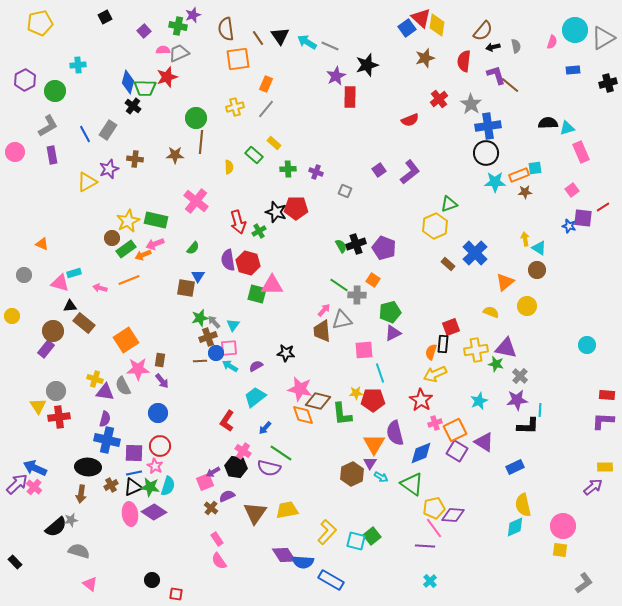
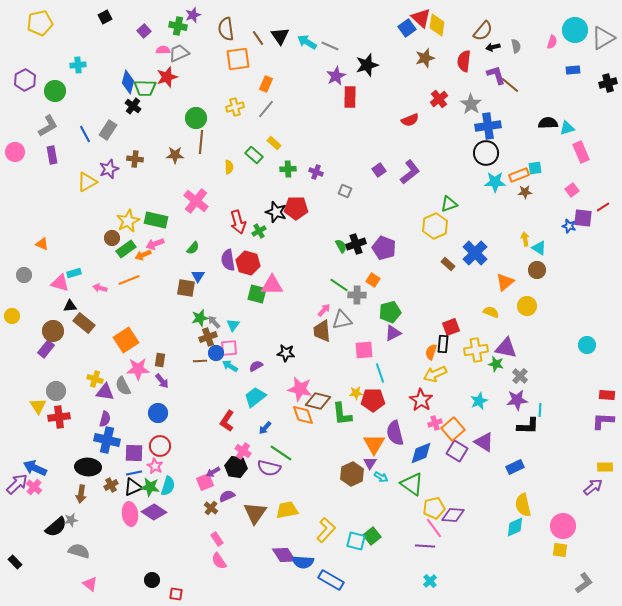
orange square at (455, 430): moved 2 px left, 1 px up; rotated 15 degrees counterclockwise
yellow L-shape at (327, 532): moved 1 px left, 2 px up
